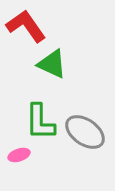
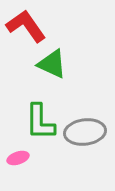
gray ellipse: rotated 42 degrees counterclockwise
pink ellipse: moved 1 px left, 3 px down
